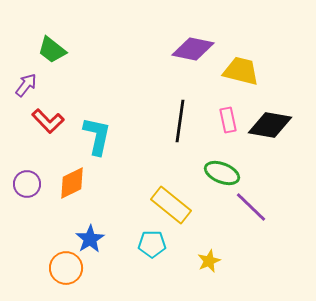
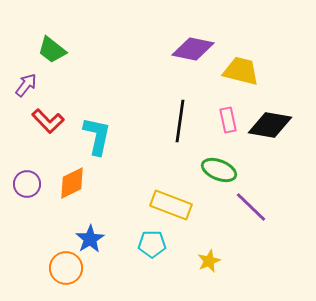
green ellipse: moved 3 px left, 3 px up
yellow rectangle: rotated 18 degrees counterclockwise
